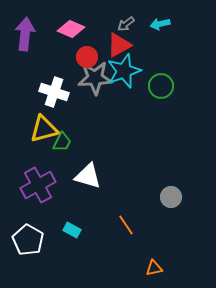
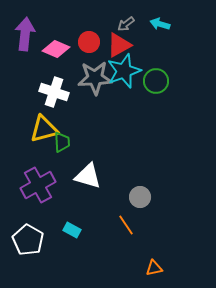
cyan arrow: rotated 30 degrees clockwise
pink diamond: moved 15 px left, 20 px down
red circle: moved 2 px right, 15 px up
green circle: moved 5 px left, 5 px up
green trapezoid: rotated 30 degrees counterclockwise
gray circle: moved 31 px left
